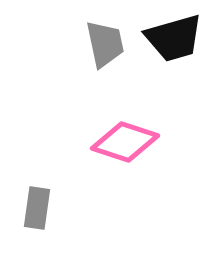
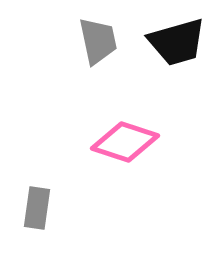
black trapezoid: moved 3 px right, 4 px down
gray trapezoid: moved 7 px left, 3 px up
